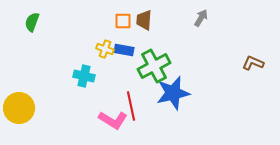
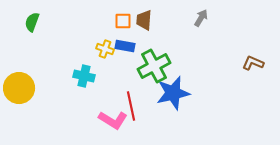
blue rectangle: moved 1 px right, 4 px up
yellow circle: moved 20 px up
